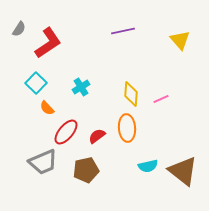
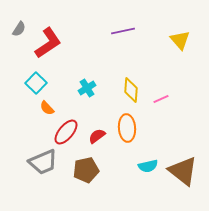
cyan cross: moved 6 px right, 1 px down
yellow diamond: moved 4 px up
